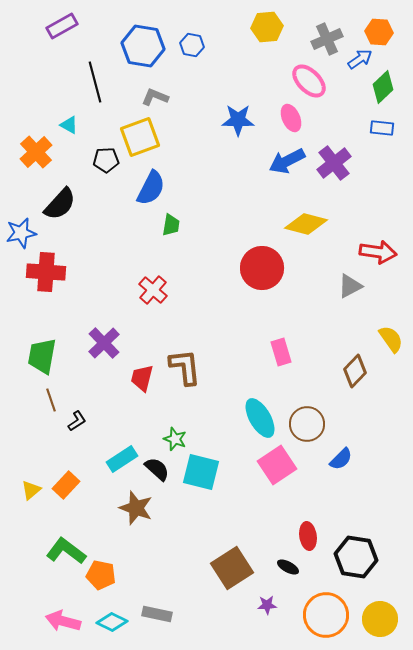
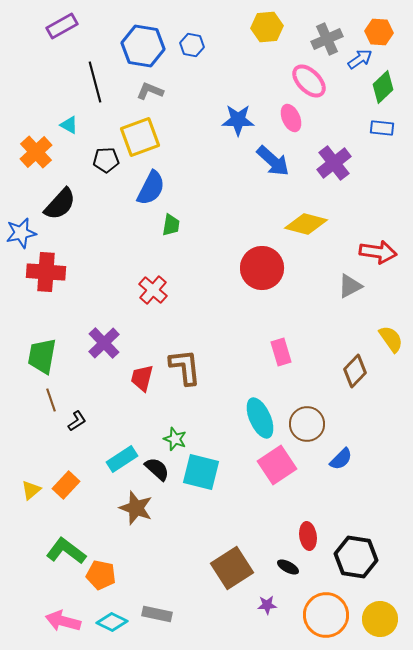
gray L-shape at (155, 97): moved 5 px left, 6 px up
blue arrow at (287, 161): moved 14 px left; rotated 111 degrees counterclockwise
cyan ellipse at (260, 418): rotated 6 degrees clockwise
